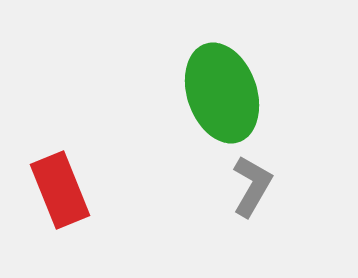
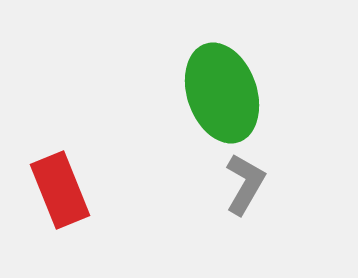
gray L-shape: moved 7 px left, 2 px up
